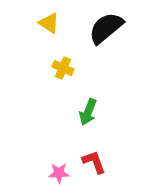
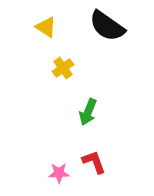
yellow triangle: moved 3 px left, 4 px down
black semicircle: moved 1 px right, 2 px up; rotated 105 degrees counterclockwise
yellow cross: rotated 30 degrees clockwise
